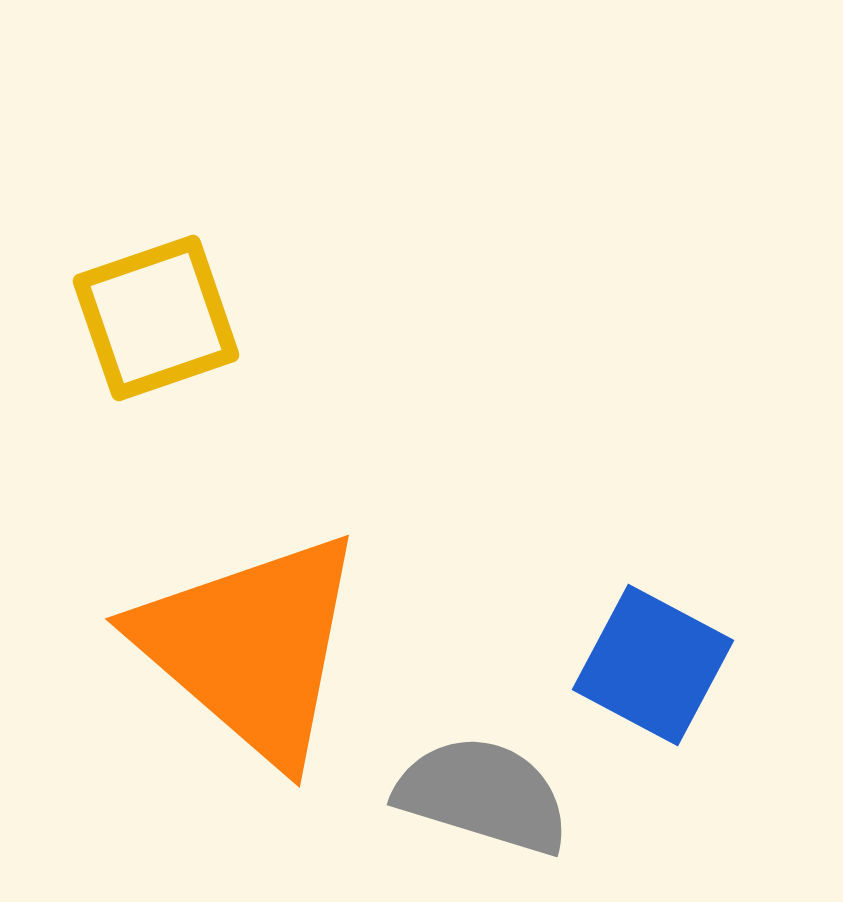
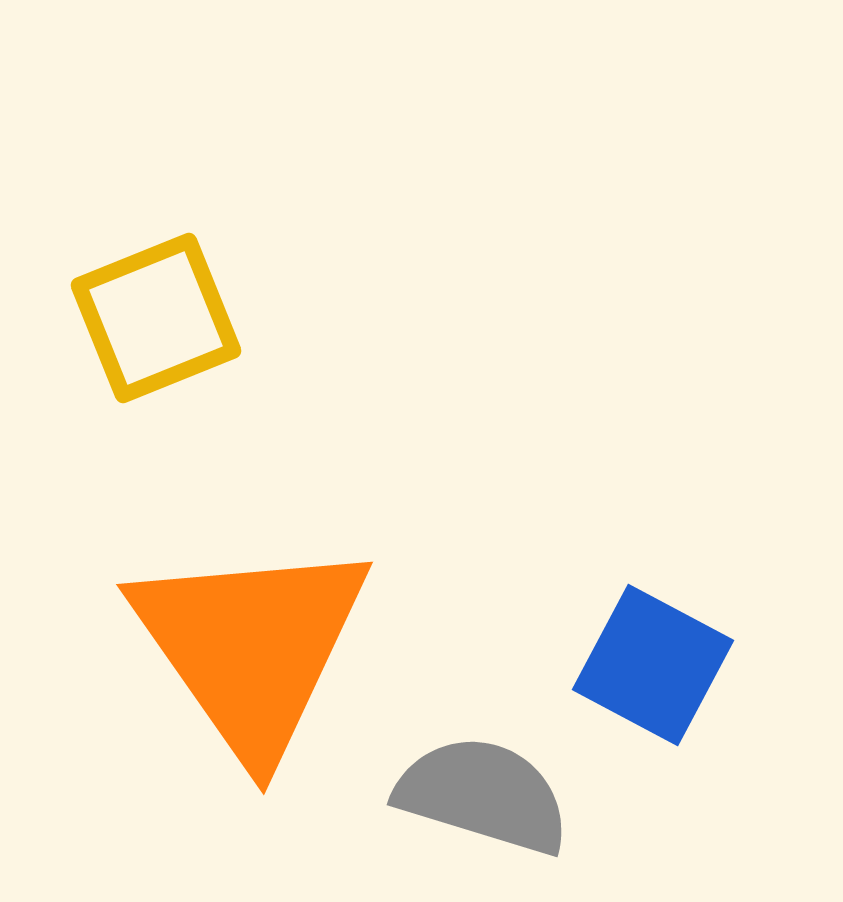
yellow square: rotated 3 degrees counterclockwise
orange triangle: rotated 14 degrees clockwise
